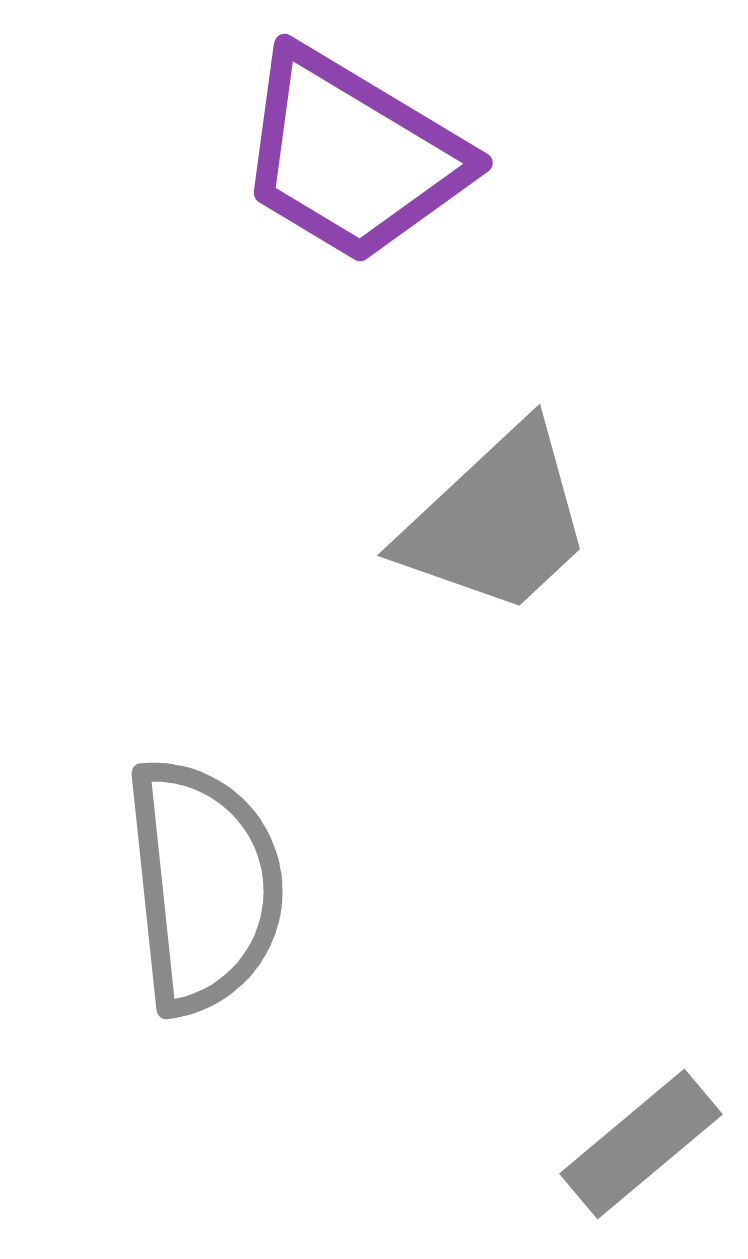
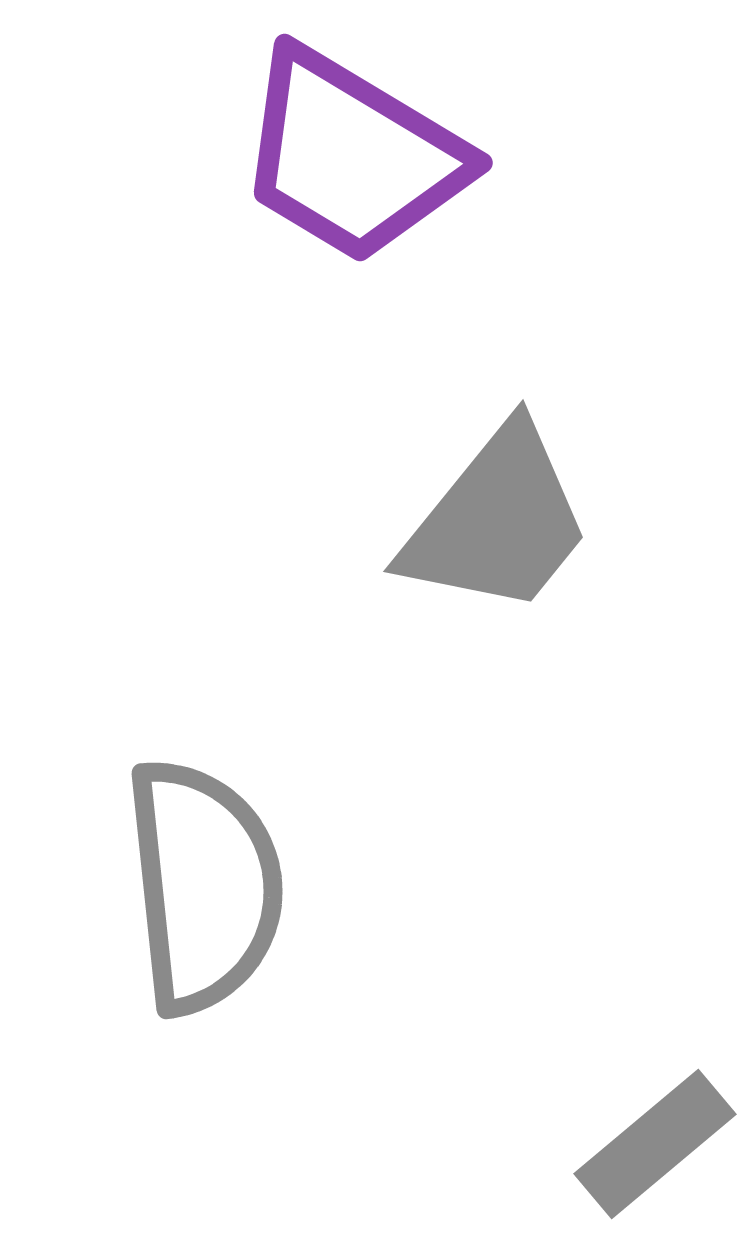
gray trapezoid: rotated 8 degrees counterclockwise
gray rectangle: moved 14 px right
